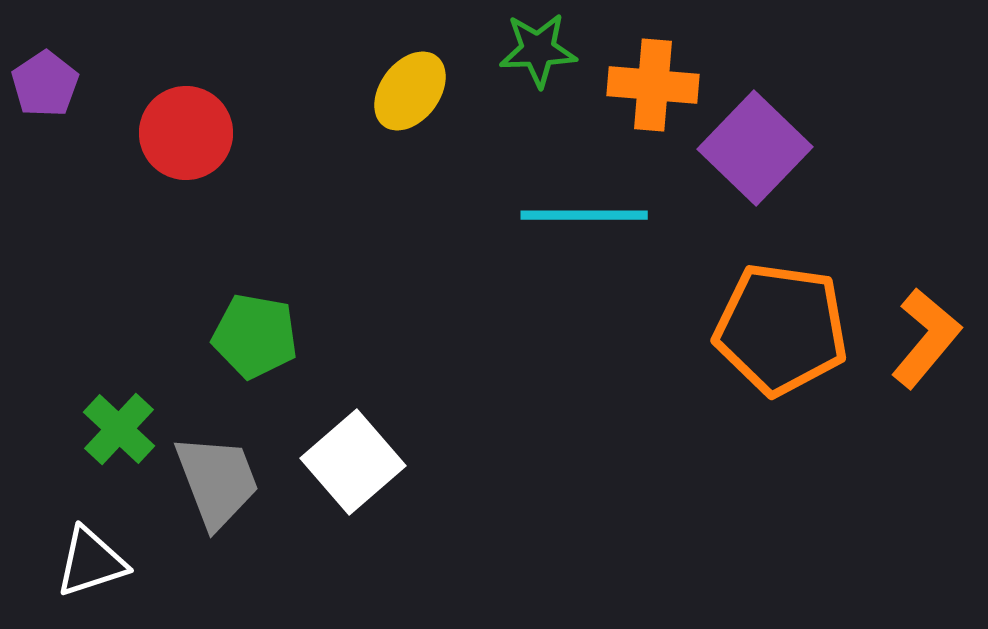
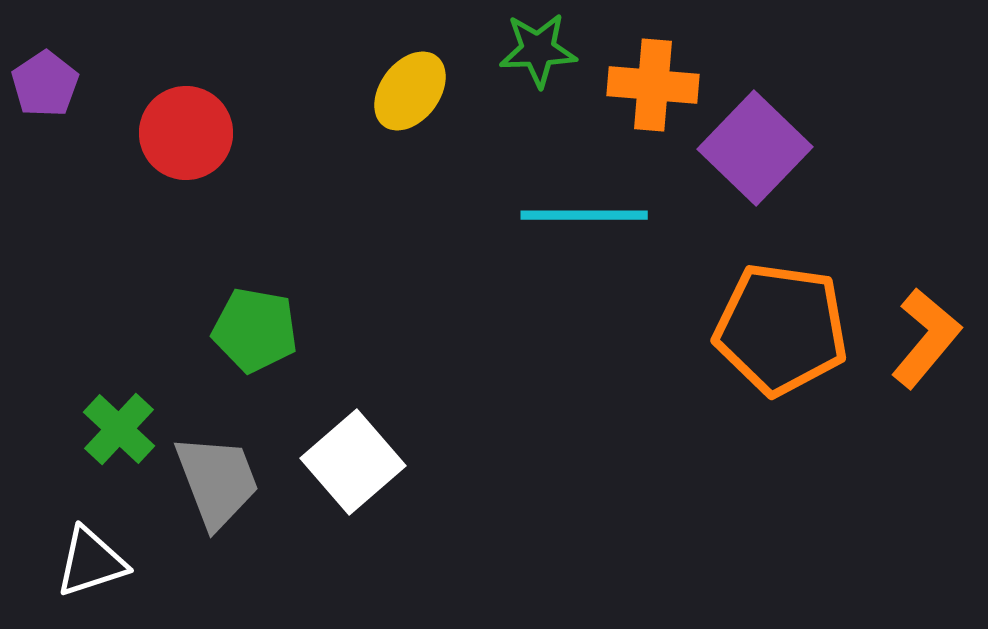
green pentagon: moved 6 px up
